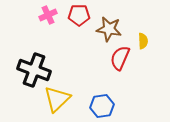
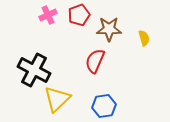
red pentagon: rotated 20 degrees counterclockwise
brown star: rotated 10 degrees counterclockwise
yellow semicircle: moved 1 px right, 3 px up; rotated 14 degrees counterclockwise
red semicircle: moved 25 px left, 3 px down
black cross: rotated 8 degrees clockwise
blue hexagon: moved 2 px right
